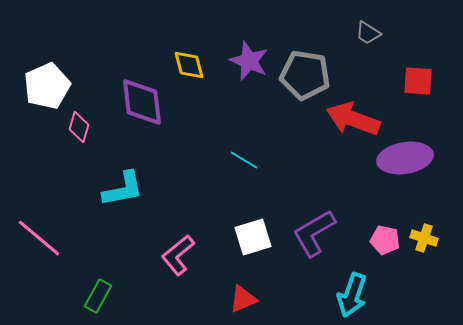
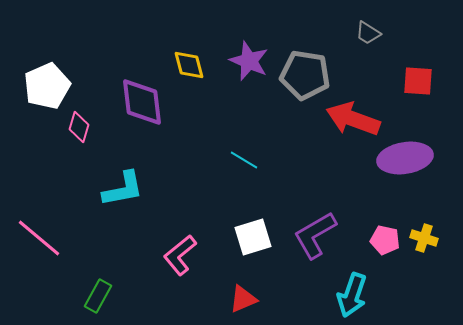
purple L-shape: moved 1 px right, 2 px down
pink L-shape: moved 2 px right
